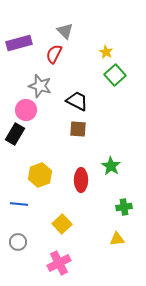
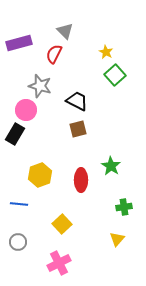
brown square: rotated 18 degrees counterclockwise
yellow triangle: rotated 42 degrees counterclockwise
